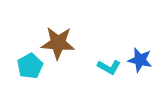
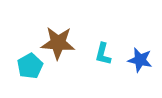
cyan L-shape: moved 6 px left, 13 px up; rotated 75 degrees clockwise
